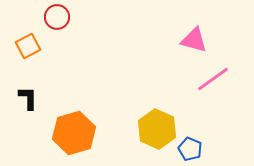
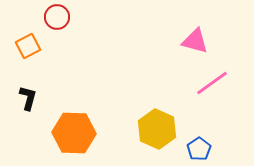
pink triangle: moved 1 px right, 1 px down
pink line: moved 1 px left, 4 px down
black L-shape: rotated 15 degrees clockwise
orange hexagon: rotated 18 degrees clockwise
blue pentagon: moved 9 px right; rotated 15 degrees clockwise
